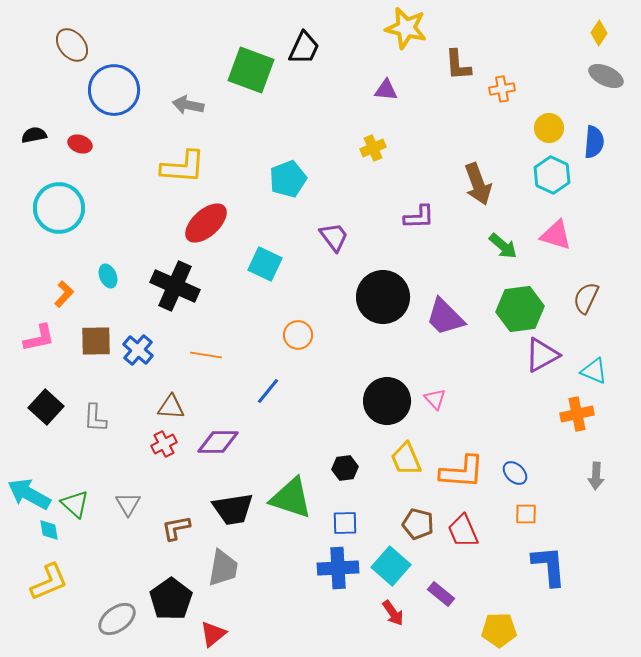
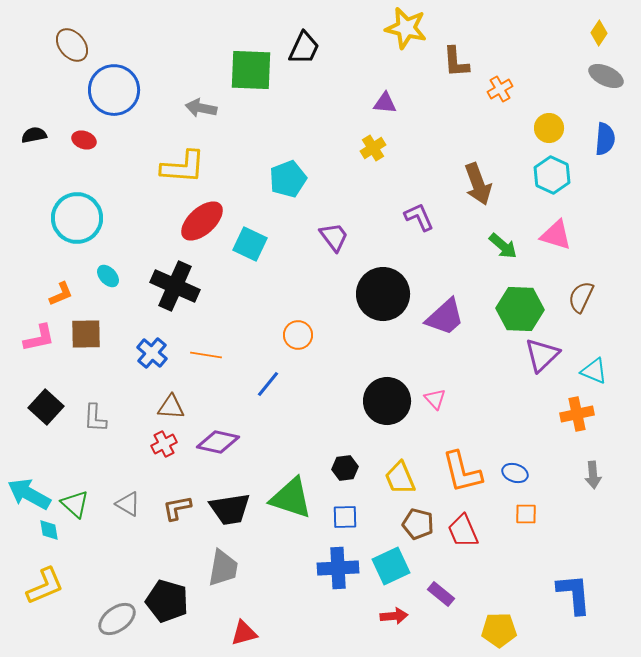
brown L-shape at (458, 65): moved 2 px left, 3 px up
green square at (251, 70): rotated 18 degrees counterclockwise
orange cross at (502, 89): moved 2 px left; rotated 20 degrees counterclockwise
purple triangle at (386, 90): moved 1 px left, 13 px down
gray arrow at (188, 105): moved 13 px right, 3 px down
blue semicircle at (594, 142): moved 11 px right, 3 px up
red ellipse at (80, 144): moved 4 px right, 4 px up
yellow cross at (373, 148): rotated 10 degrees counterclockwise
cyan circle at (59, 208): moved 18 px right, 10 px down
purple L-shape at (419, 217): rotated 112 degrees counterclockwise
red ellipse at (206, 223): moved 4 px left, 2 px up
cyan square at (265, 264): moved 15 px left, 20 px up
cyan ellipse at (108, 276): rotated 20 degrees counterclockwise
orange L-shape at (64, 294): moved 3 px left; rotated 24 degrees clockwise
black circle at (383, 297): moved 3 px up
brown semicircle at (586, 298): moved 5 px left, 1 px up
green hexagon at (520, 309): rotated 9 degrees clockwise
purple trapezoid at (445, 317): rotated 87 degrees counterclockwise
brown square at (96, 341): moved 10 px left, 7 px up
blue cross at (138, 350): moved 14 px right, 3 px down
purple triangle at (542, 355): rotated 15 degrees counterclockwise
blue line at (268, 391): moved 7 px up
purple diamond at (218, 442): rotated 12 degrees clockwise
yellow trapezoid at (406, 459): moved 6 px left, 19 px down
orange L-shape at (462, 472): rotated 72 degrees clockwise
blue ellipse at (515, 473): rotated 25 degrees counterclockwise
gray arrow at (596, 476): moved 3 px left, 1 px up; rotated 8 degrees counterclockwise
gray triangle at (128, 504): rotated 28 degrees counterclockwise
black trapezoid at (233, 509): moved 3 px left
blue square at (345, 523): moved 6 px up
brown L-shape at (176, 528): moved 1 px right, 20 px up
cyan square at (391, 566): rotated 24 degrees clockwise
blue L-shape at (549, 566): moved 25 px right, 28 px down
yellow L-shape at (49, 582): moved 4 px left, 4 px down
black pentagon at (171, 599): moved 4 px left, 2 px down; rotated 21 degrees counterclockwise
red arrow at (393, 613): moved 1 px right, 3 px down; rotated 60 degrees counterclockwise
red triangle at (213, 634): moved 31 px right, 1 px up; rotated 24 degrees clockwise
